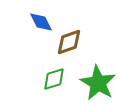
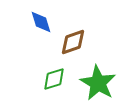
blue diamond: rotated 10 degrees clockwise
brown diamond: moved 4 px right
